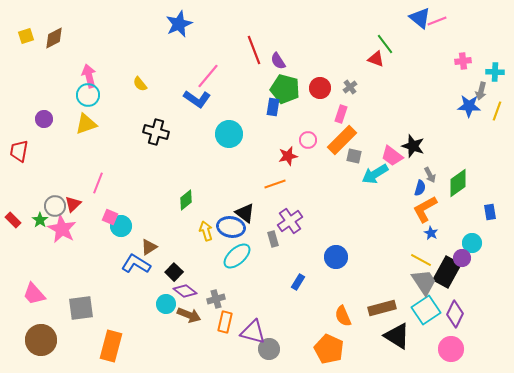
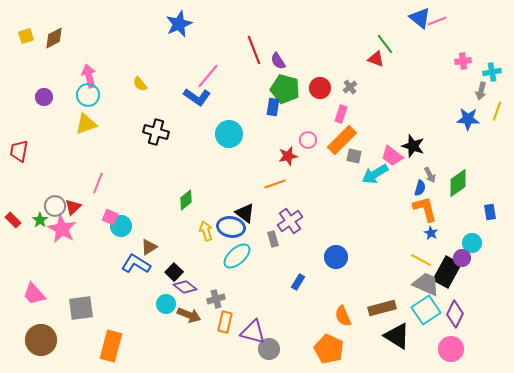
cyan cross at (495, 72): moved 3 px left; rotated 12 degrees counterclockwise
blue L-shape at (197, 99): moved 2 px up
blue star at (469, 106): moved 1 px left, 13 px down
purple circle at (44, 119): moved 22 px up
red triangle at (73, 204): moved 3 px down
orange L-shape at (425, 209): rotated 104 degrees clockwise
gray trapezoid at (424, 282): moved 2 px right, 2 px down; rotated 32 degrees counterclockwise
purple diamond at (185, 291): moved 4 px up
